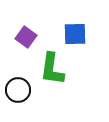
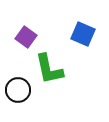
blue square: moved 8 px right; rotated 25 degrees clockwise
green L-shape: moved 3 px left; rotated 20 degrees counterclockwise
